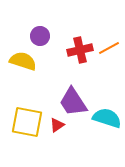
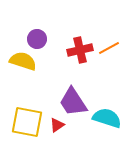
purple circle: moved 3 px left, 3 px down
